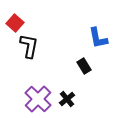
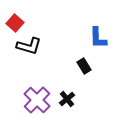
blue L-shape: rotated 10 degrees clockwise
black L-shape: rotated 95 degrees clockwise
purple cross: moved 1 px left, 1 px down
